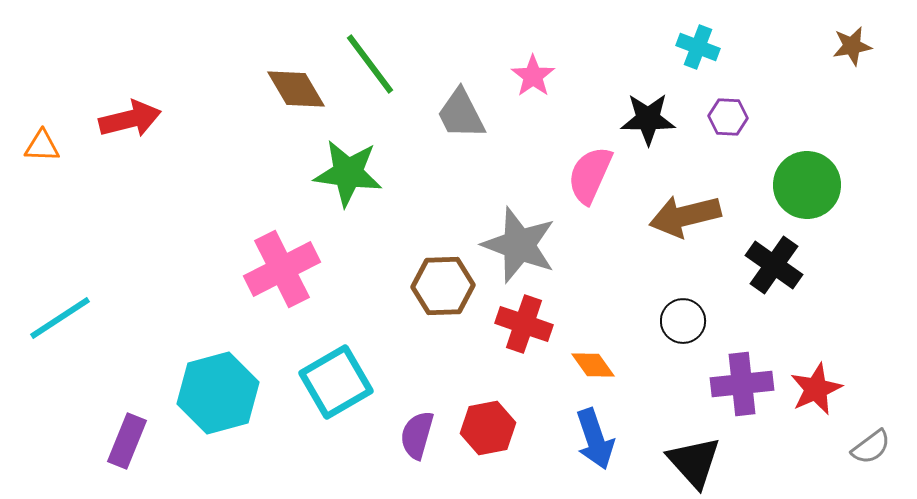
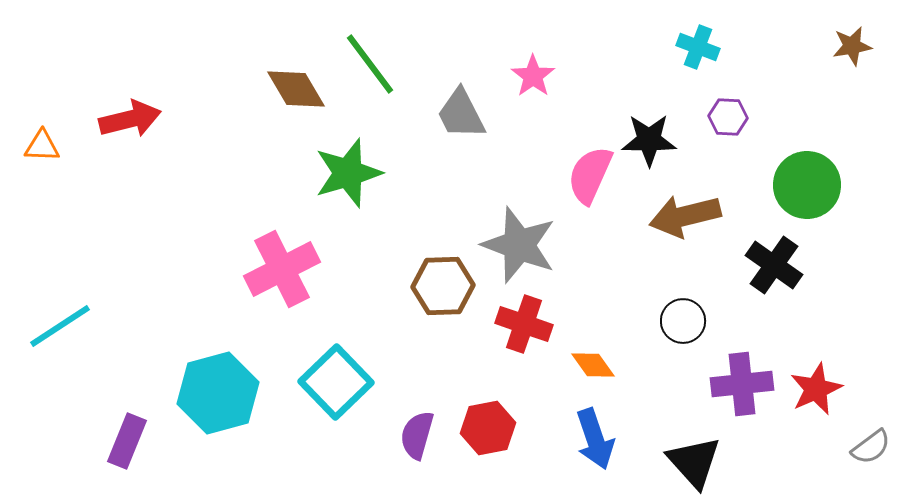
black star: moved 1 px right, 21 px down
green star: rotated 24 degrees counterclockwise
cyan line: moved 8 px down
cyan square: rotated 14 degrees counterclockwise
